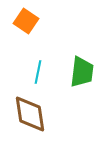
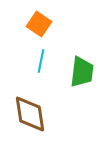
orange square: moved 13 px right, 3 px down
cyan line: moved 3 px right, 11 px up
